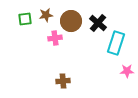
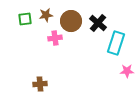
brown cross: moved 23 px left, 3 px down
